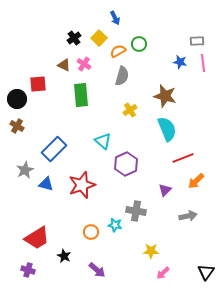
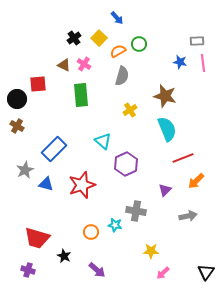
blue arrow: moved 2 px right; rotated 16 degrees counterclockwise
red trapezoid: rotated 48 degrees clockwise
